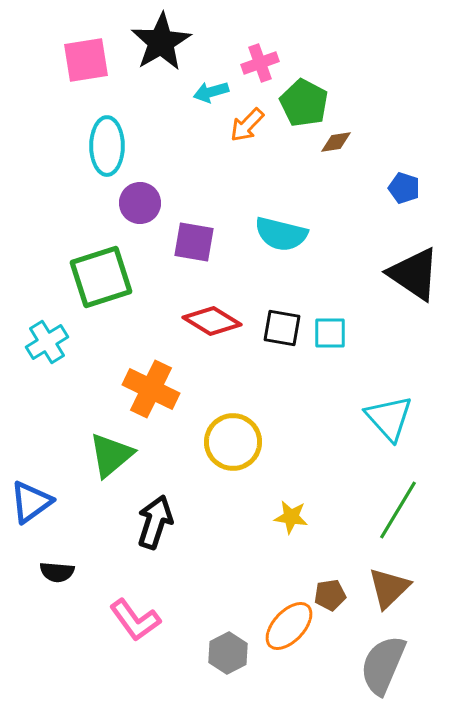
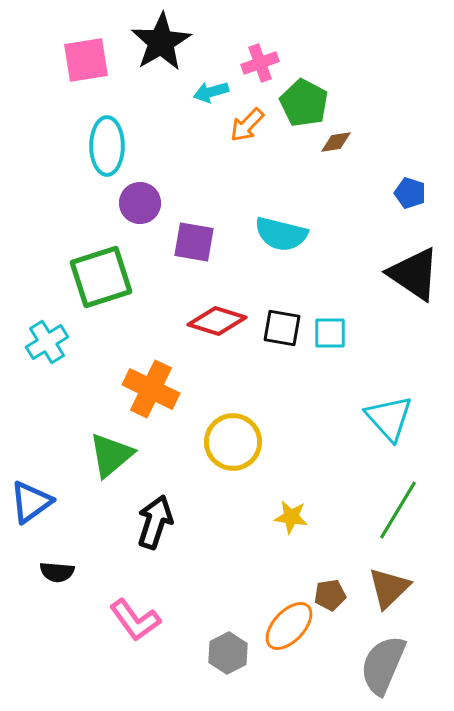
blue pentagon: moved 6 px right, 5 px down
red diamond: moved 5 px right; rotated 14 degrees counterclockwise
